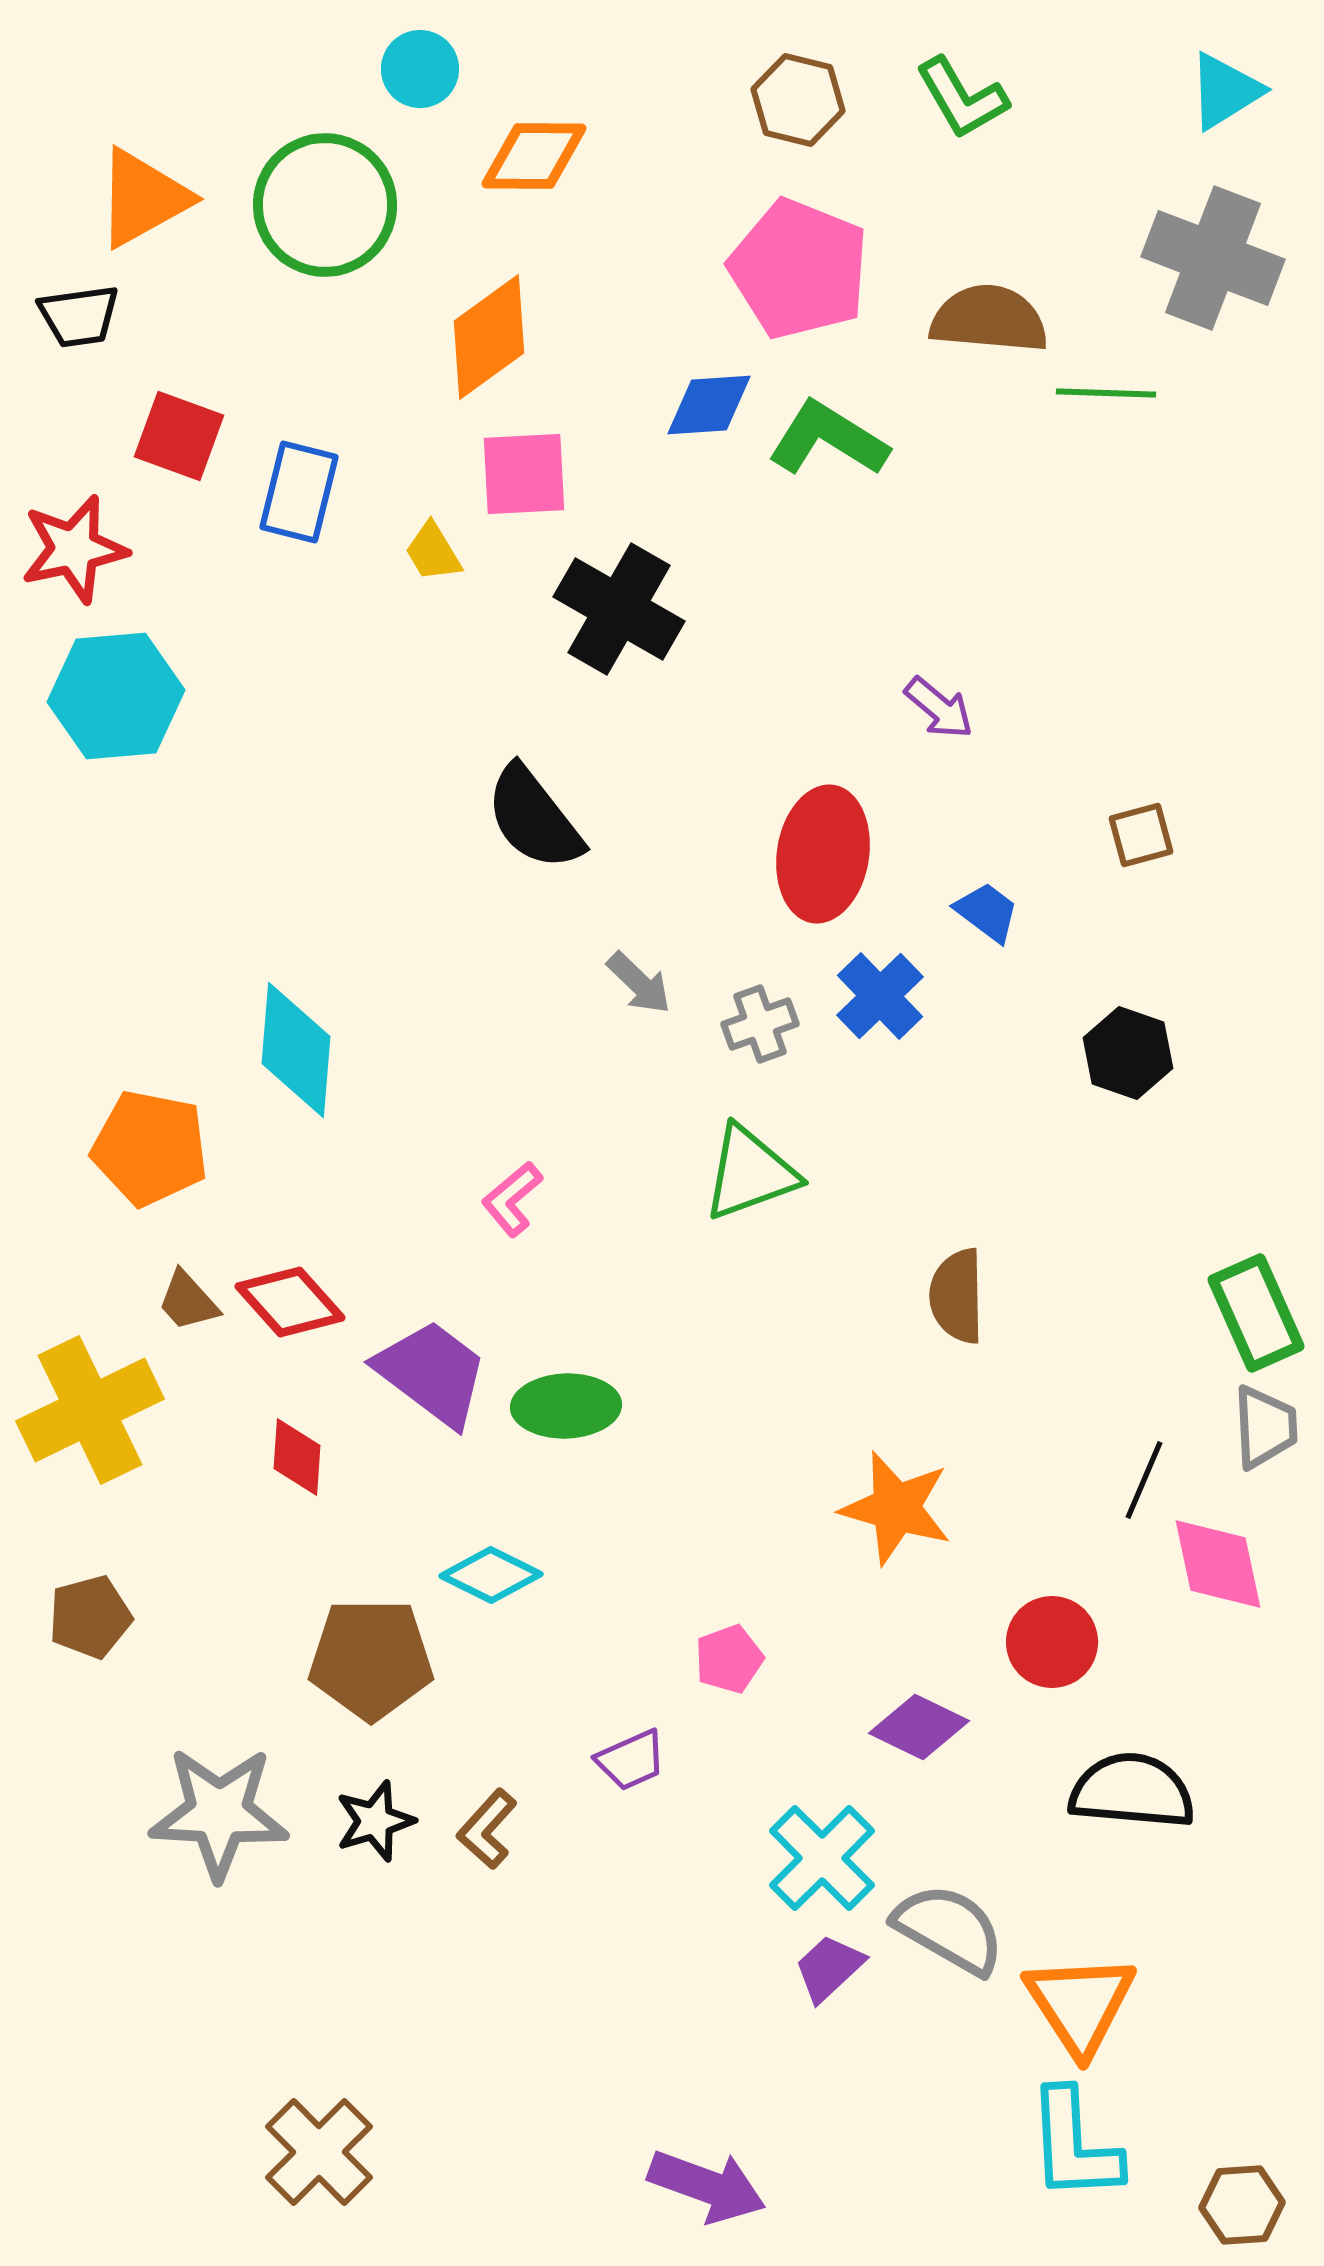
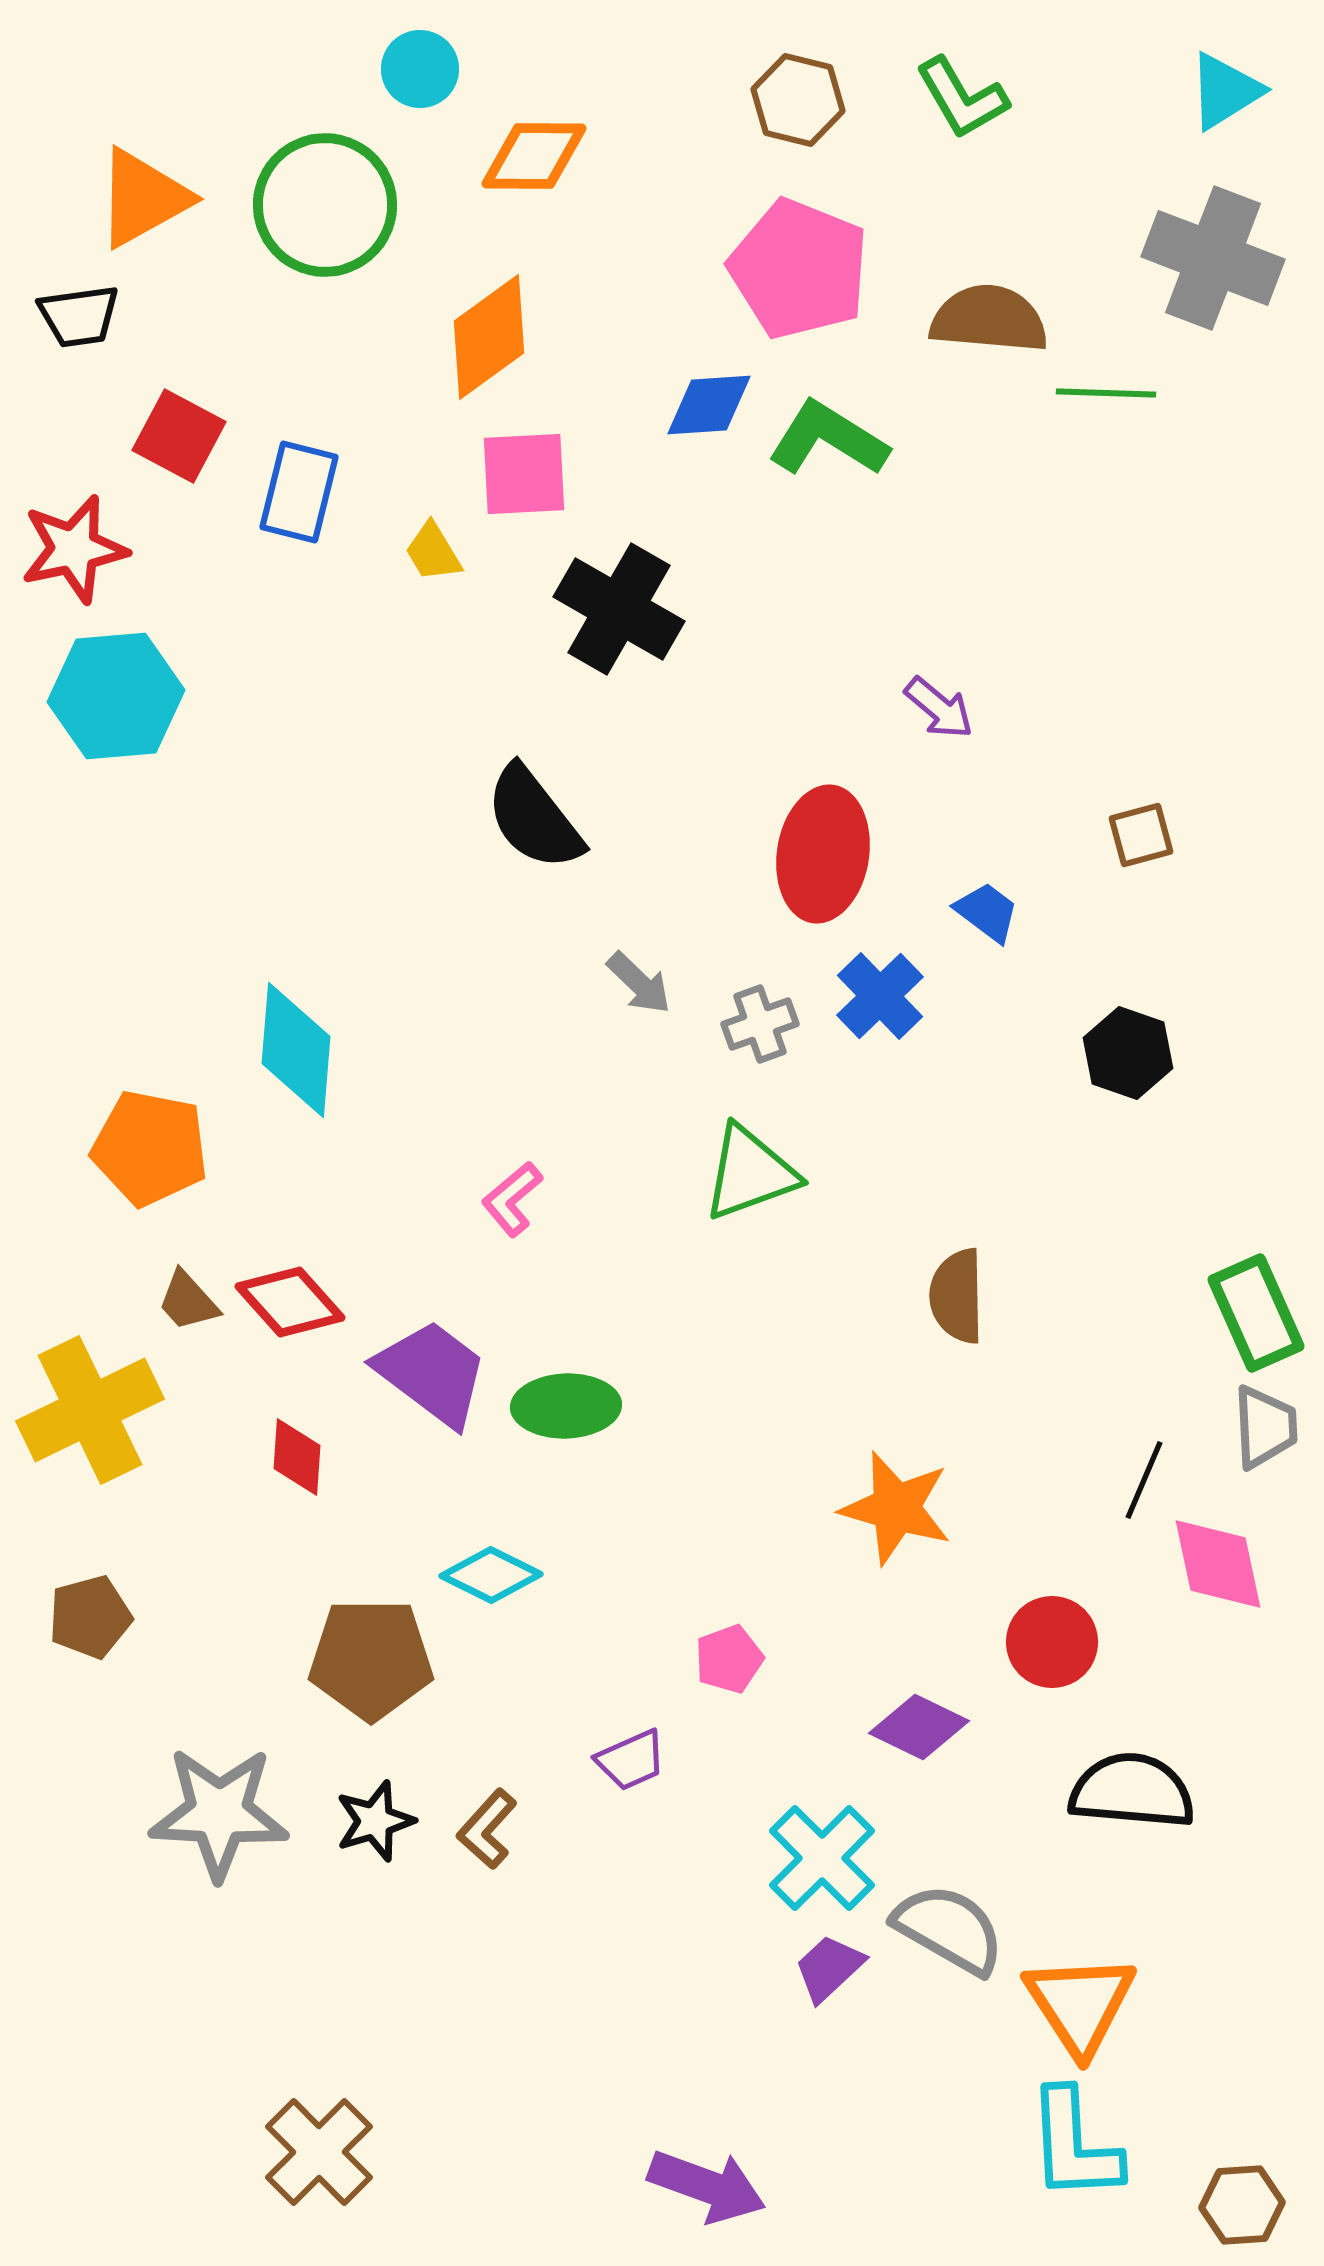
red square at (179, 436): rotated 8 degrees clockwise
